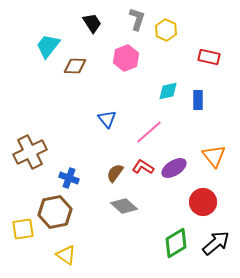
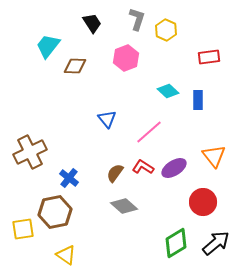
red rectangle: rotated 20 degrees counterclockwise
cyan diamond: rotated 55 degrees clockwise
blue cross: rotated 18 degrees clockwise
